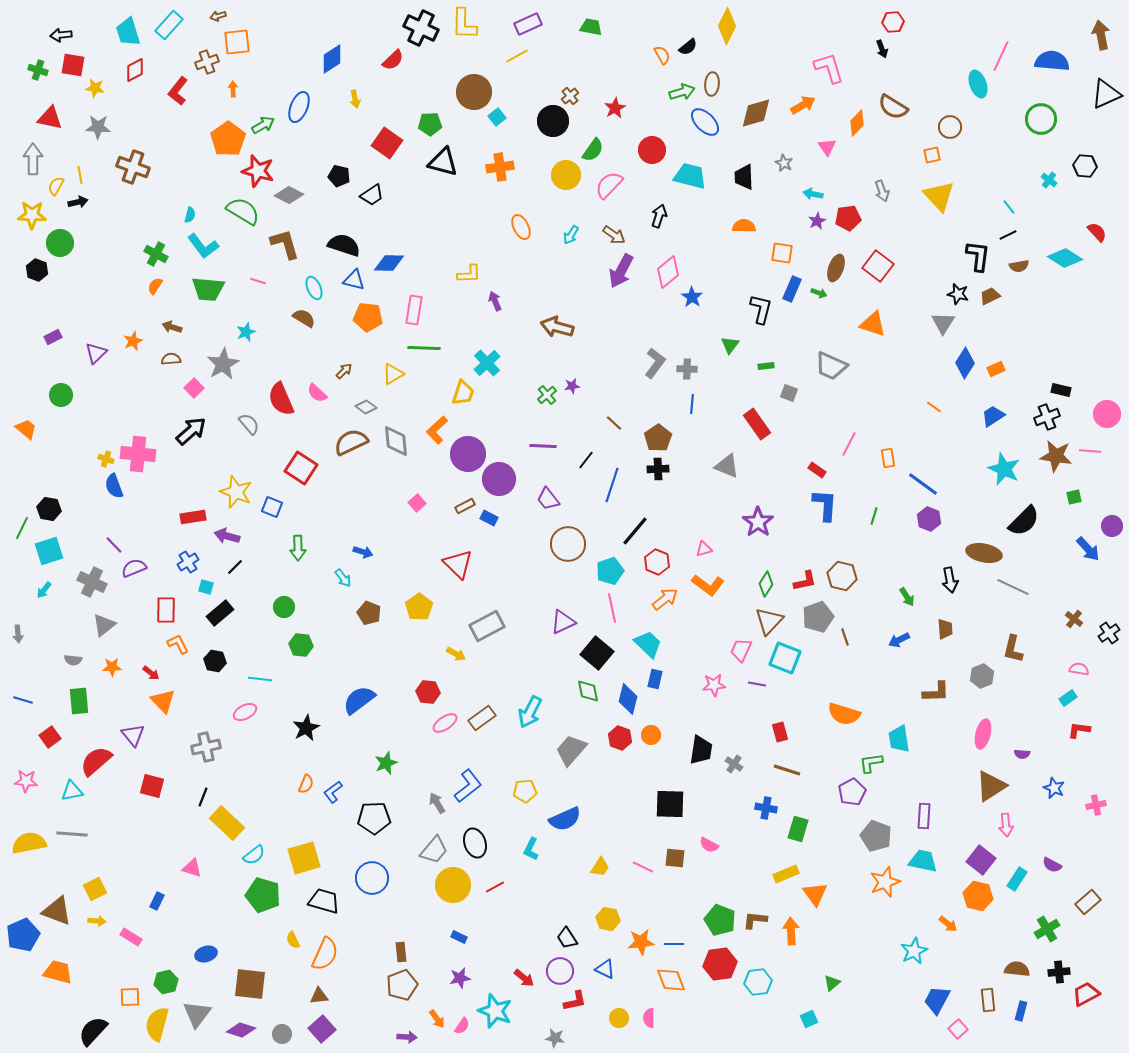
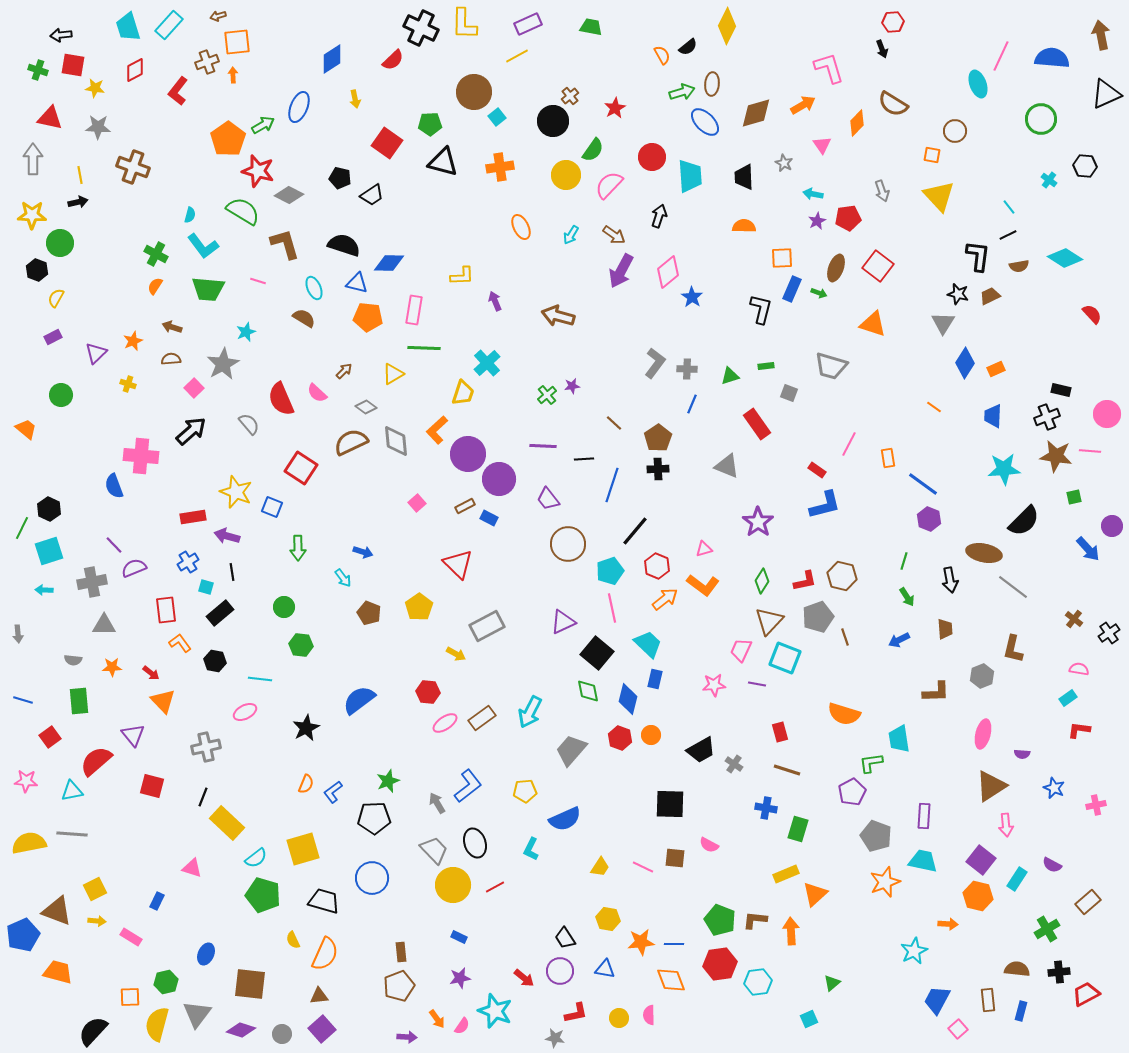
cyan trapezoid at (128, 32): moved 5 px up
blue semicircle at (1052, 61): moved 3 px up
orange arrow at (233, 89): moved 14 px up
brown semicircle at (893, 107): moved 3 px up
brown circle at (950, 127): moved 5 px right, 4 px down
pink triangle at (827, 147): moved 5 px left, 2 px up
red circle at (652, 150): moved 7 px down
orange square at (932, 155): rotated 24 degrees clockwise
black pentagon at (339, 176): moved 1 px right, 2 px down
cyan trapezoid at (690, 176): rotated 72 degrees clockwise
yellow semicircle at (56, 186): moved 112 px down
red semicircle at (1097, 232): moved 5 px left, 82 px down
orange square at (782, 253): moved 5 px down; rotated 10 degrees counterclockwise
yellow L-shape at (469, 274): moved 7 px left, 2 px down
blue triangle at (354, 280): moved 3 px right, 3 px down
brown arrow at (557, 327): moved 1 px right, 11 px up
green triangle at (730, 345): moved 31 px down; rotated 36 degrees clockwise
gray trapezoid at (831, 366): rotated 8 degrees counterclockwise
blue line at (692, 404): rotated 18 degrees clockwise
blue trapezoid at (993, 416): rotated 55 degrees counterclockwise
pink cross at (138, 454): moved 3 px right, 2 px down
yellow cross at (106, 459): moved 22 px right, 75 px up
black line at (586, 460): moved 2 px left, 1 px up; rotated 48 degrees clockwise
cyan star at (1004, 469): rotated 28 degrees counterclockwise
blue L-shape at (825, 505): rotated 72 degrees clockwise
black hexagon at (49, 509): rotated 15 degrees clockwise
green line at (874, 516): moved 30 px right, 45 px down
red hexagon at (657, 562): moved 4 px down
black line at (235, 567): moved 3 px left, 5 px down; rotated 54 degrees counterclockwise
gray cross at (92, 582): rotated 36 degrees counterclockwise
green diamond at (766, 584): moved 4 px left, 3 px up
orange L-shape at (708, 585): moved 5 px left
gray line at (1013, 587): rotated 12 degrees clockwise
cyan arrow at (44, 590): rotated 54 degrees clockwise
red rectangle at (166, 610): rotated 8 degrees counterclockwise
gray triangle at (104, 625): rotated 40 degrees clockwise
orange L-shape at (178, 644): moved 2 px right, 1 px up; rotated 10 degrees counterclockwise
black trapezoid at (701, 750): rotated 52 degrees clockwise
green star at (386, 763): moved 2 px right, 18 px down
gray trapezoid at (434, 850): rotated 84 degrees counterclockwise
cyan semicircle at (254, 855): moved 2 px right, 3 px down
yellow square at (304, 858): moved 1 px left, 9 px up
orange triangle at (815, 894): rotated 24 degrees clockwise
orange arrow at (948, 924): rotated 36 degrees counterclockwise
black trapezoid at (567, 938): moved 2 px left
blue ellipse at (206, 954): rotated 50 degrees counterclockwise
blue triangle at (605, 969): rotated 15 degrees counterclockwise
brown pentagon at (402, 985): moved 3 px left, 1 px down
red L-shape at (575, 1001): moved 1 px right, 12 px down
pink semicircle at (649, 1018): moved 3 px up
